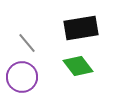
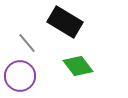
black rectangle: moved 16 px left, 6 px up; rotated 40 degrees clockwise
purple circle: moved 2 px left, 1 px up
